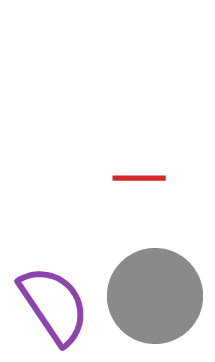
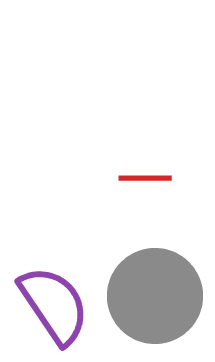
red line: moved 6 px right
